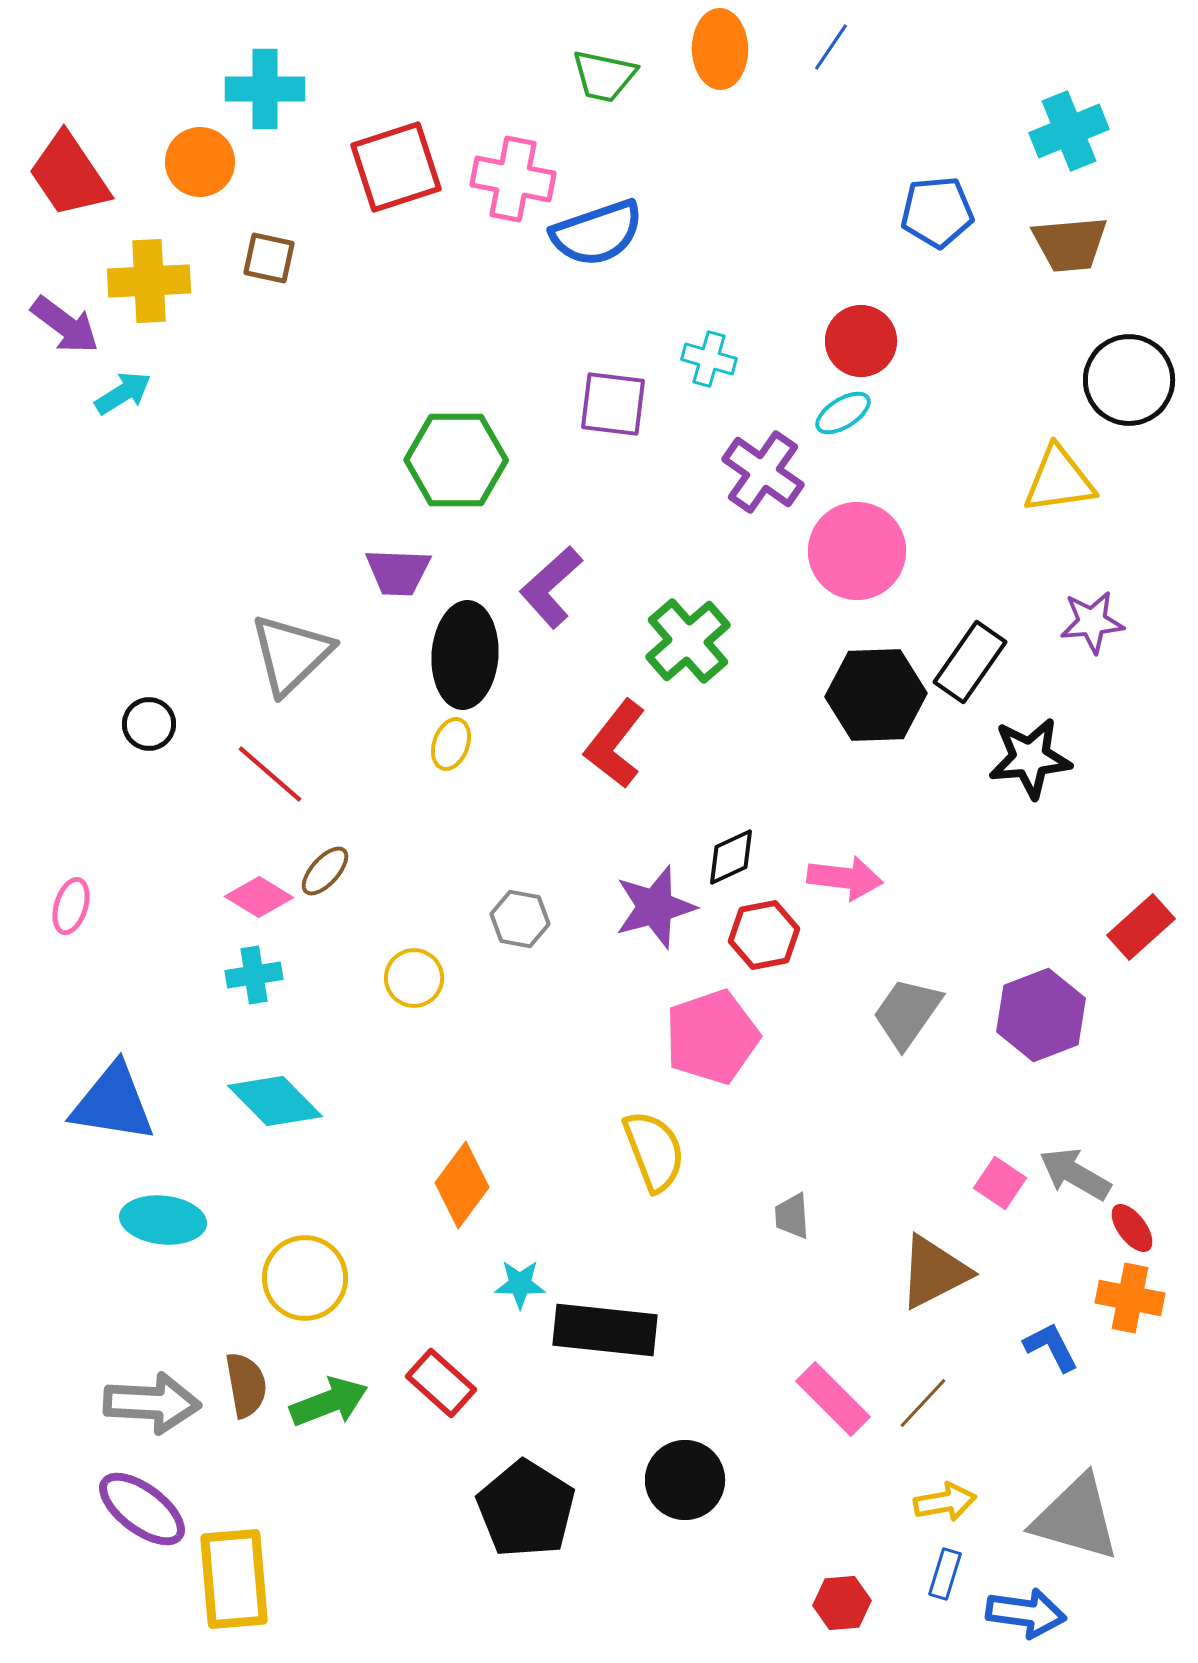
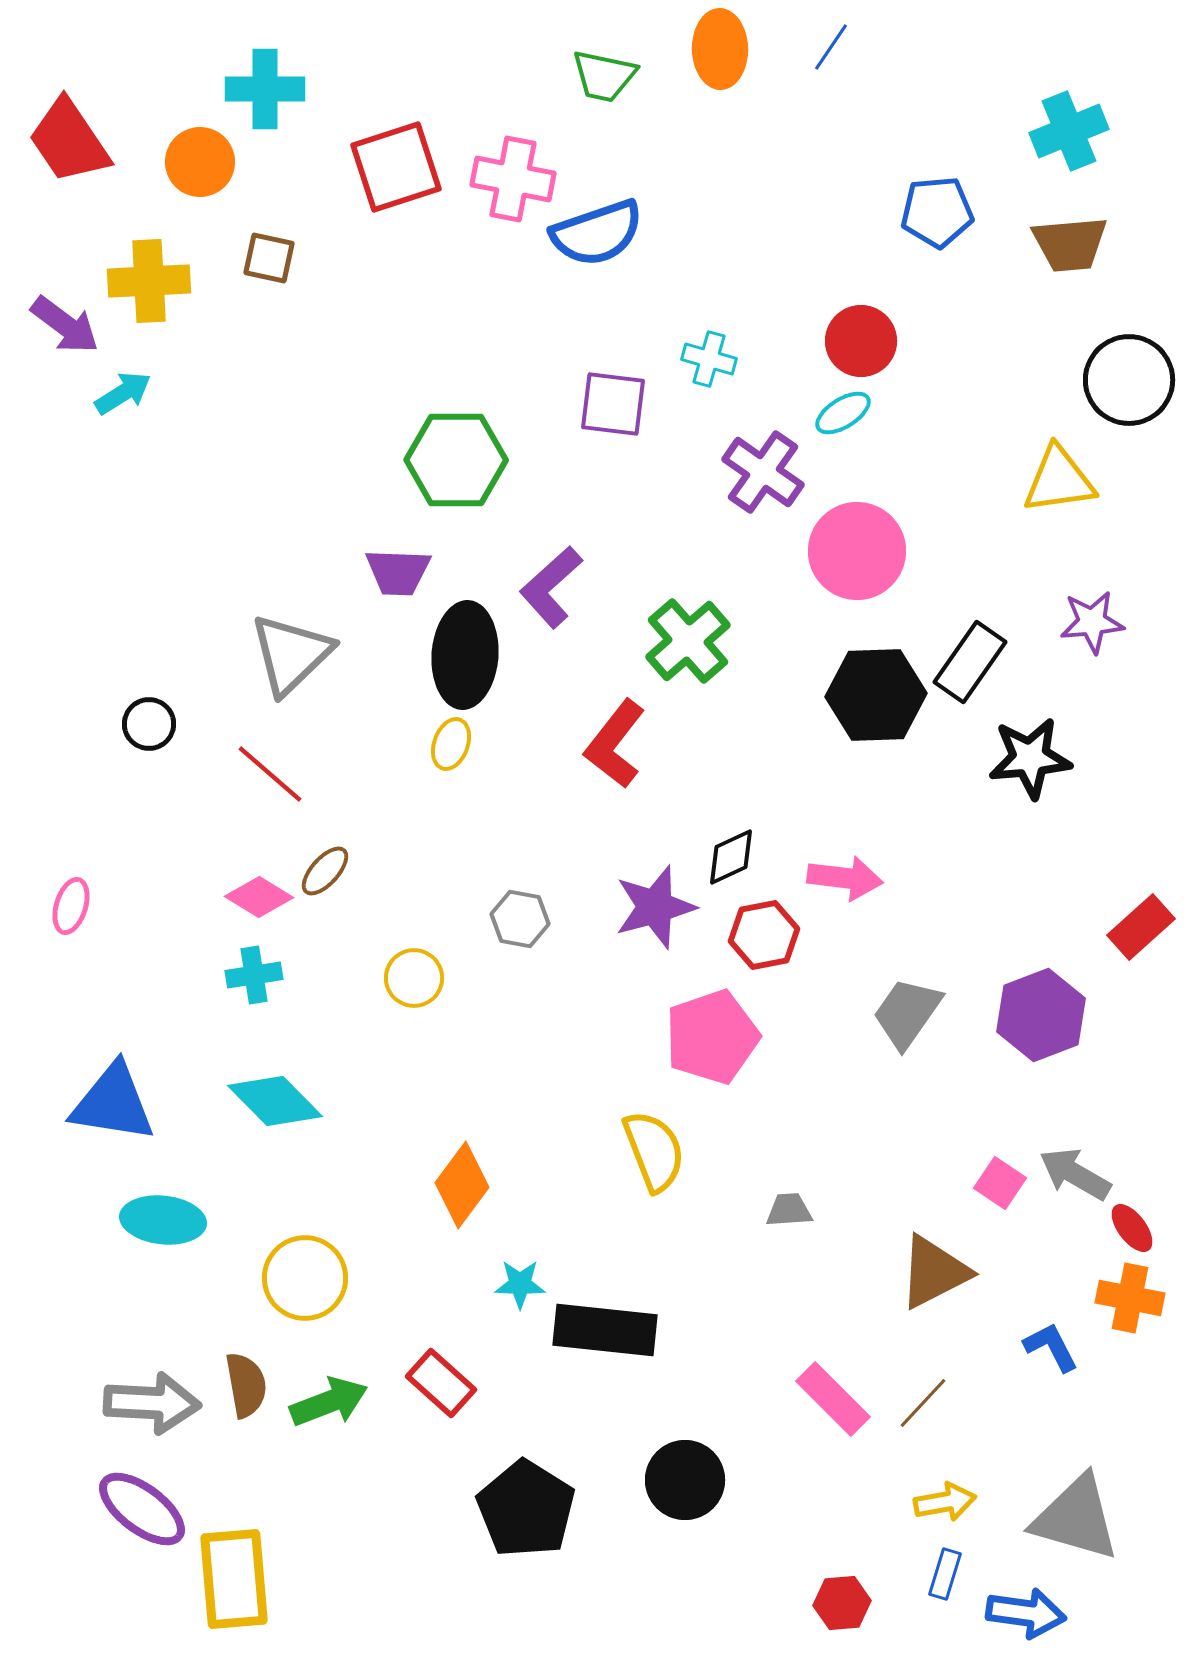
red trapezoid at (69, 175): moved 34 px up
gray trapezoid at (792, 1216): moved 3 px left, 6 px up; rotated 90 degrees clockwise
